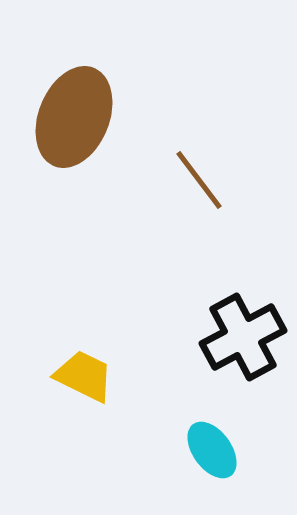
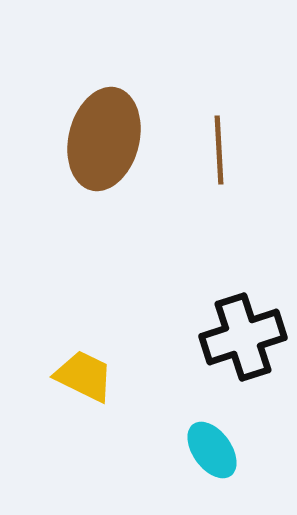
brown ellipse: moved 30 px right, 22 px down; rotated 8 degrees counterclockwise
brown line: moved 20 px right, 30 px up; rotated 34 degrees clockwise
black cross: rotated 10 degrees clockwise
